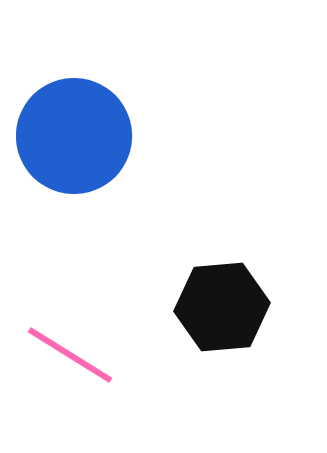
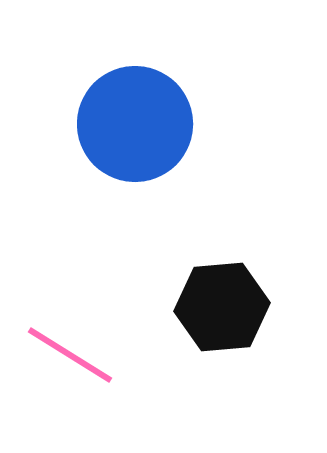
blue circle: moved 61 px right, 12 px up
